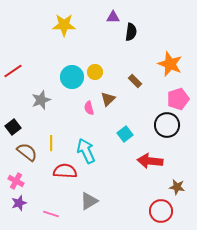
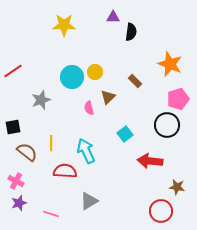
brown triangle: moved 2 px up
black square: rotated 28 degrees clockwise
